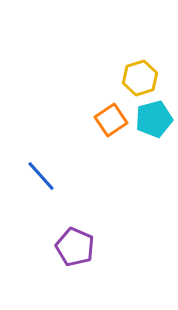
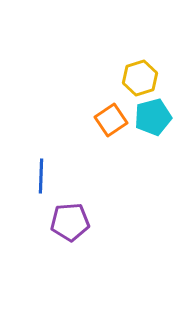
cyan pentagon: moved 1 px left, 2 px up
blue line: rotated 44 degrees clockwise
purple pentagon: moved 5 px left, 25 px up; rotated 27 degrees counterclockwise
